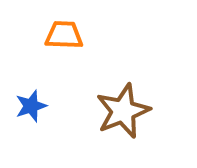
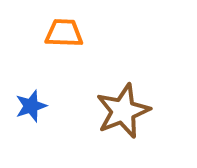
orange trapezoid: moved 2 px up
